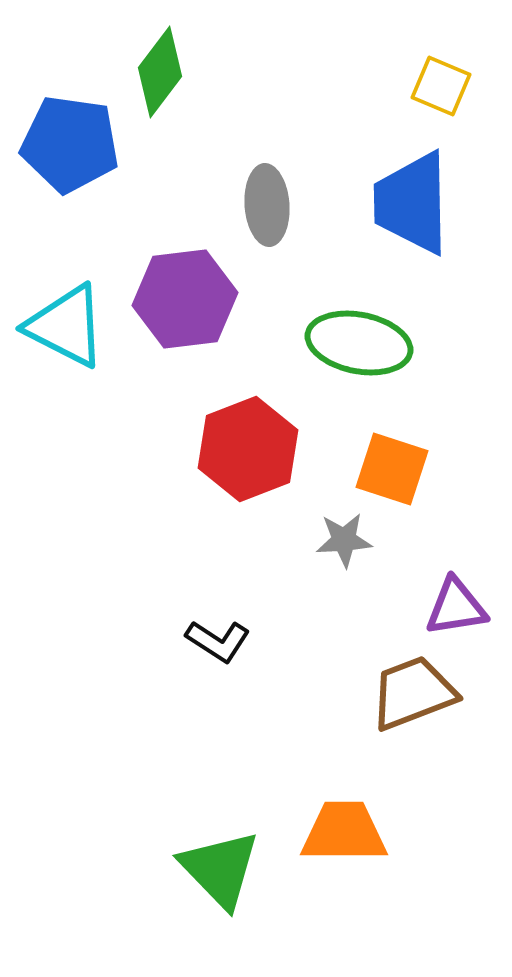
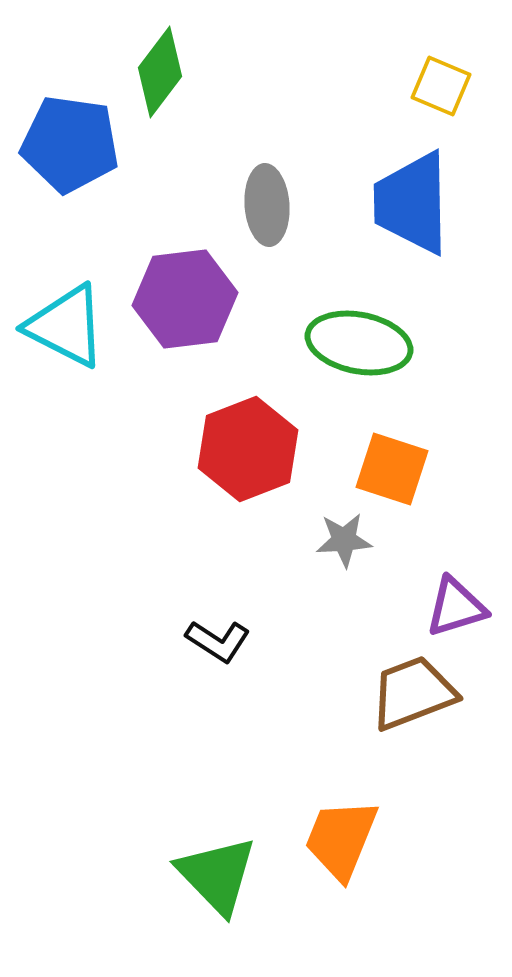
purple triangle: rotated 8 degrees counterclockwise
orange trapezoid: moved 3 px left, 7 px down; rotated 68 degrees counterclockwise
green triangle: moved 3 px left, 6 px down
